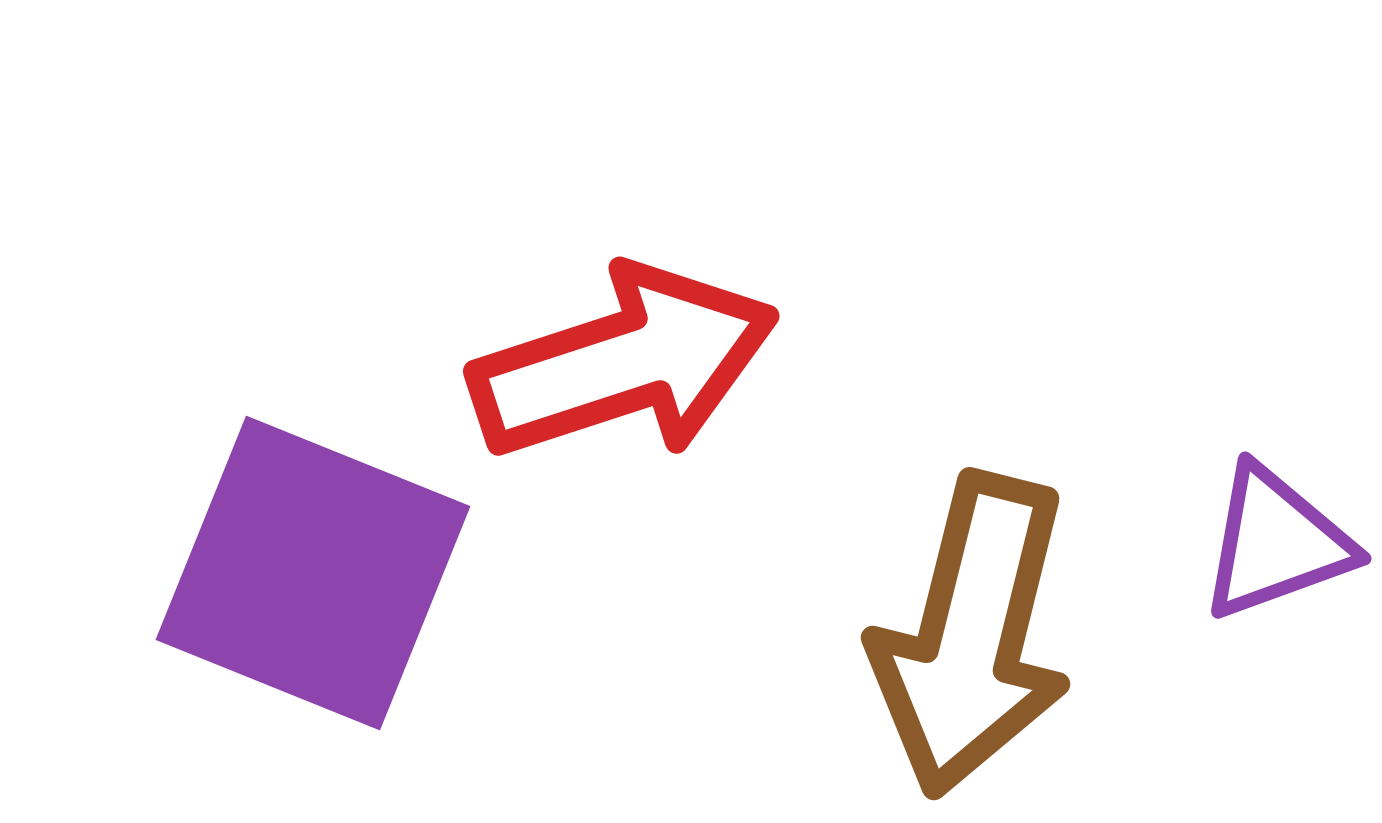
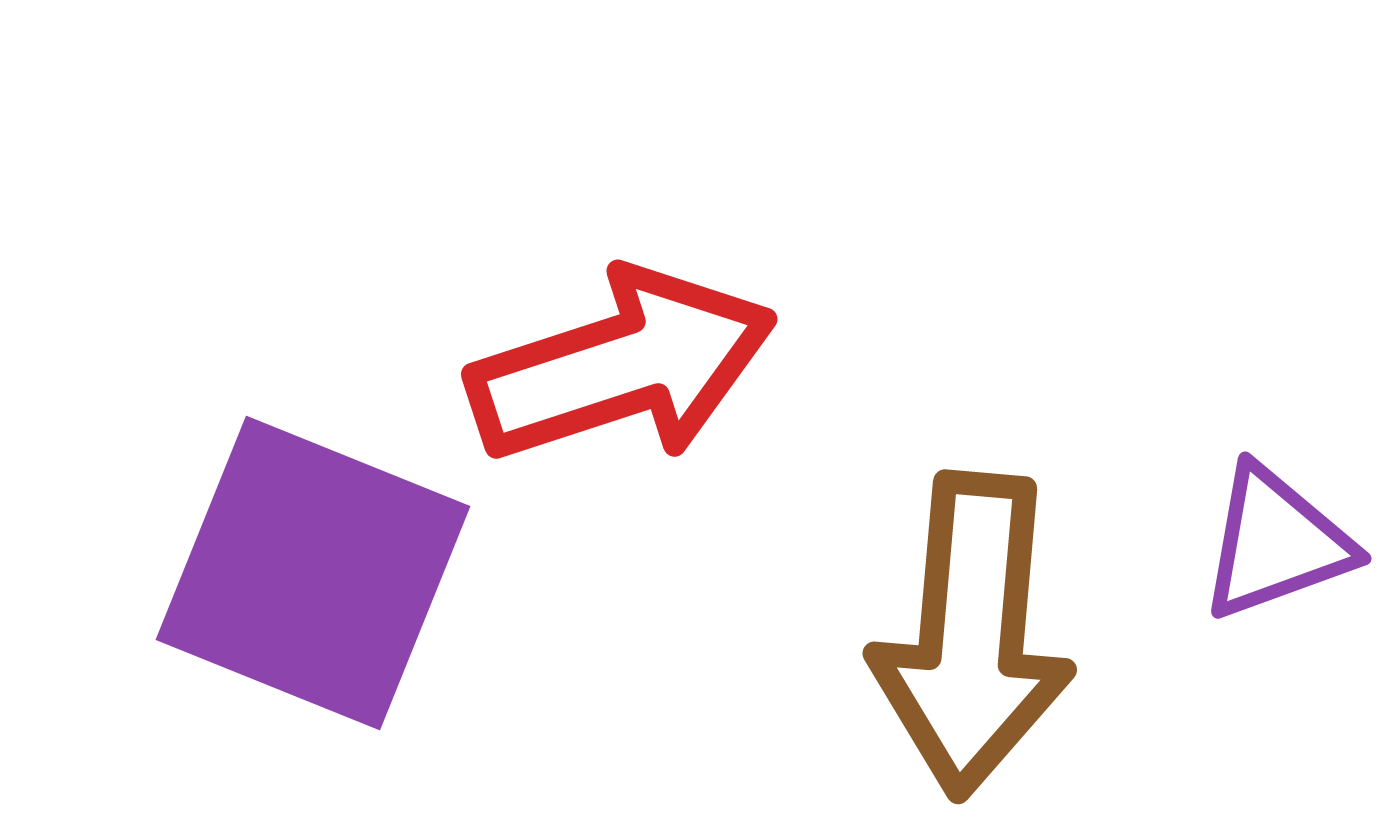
red arrow: moved 2 px left, 3 px down
brown arrow: rotated 9 degrees counterclockwise
